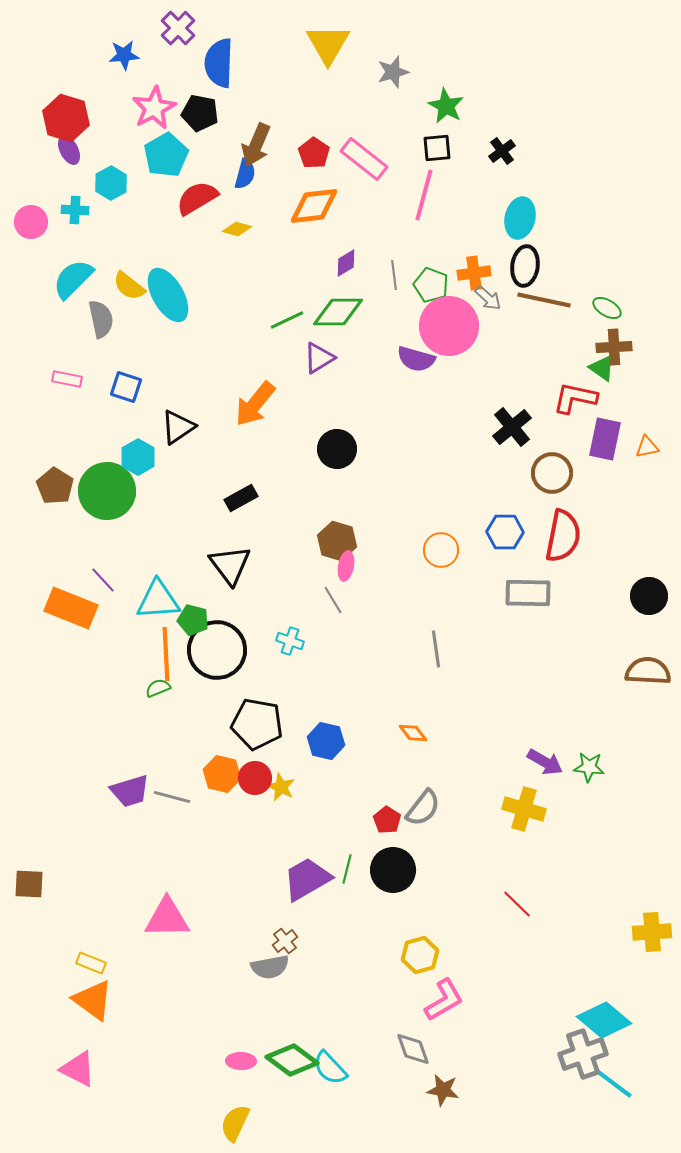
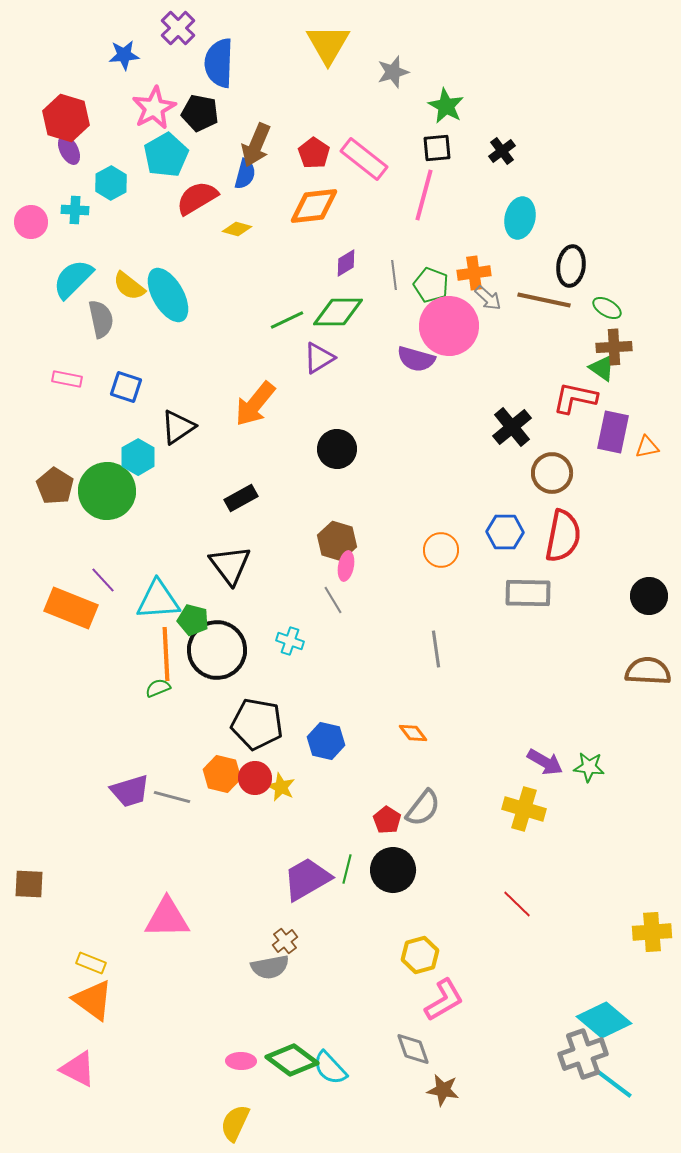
black ellipse at (525, 266): moved 46 px right
purple rectangle at (605, 439): moved 8 px right, 7 px up
